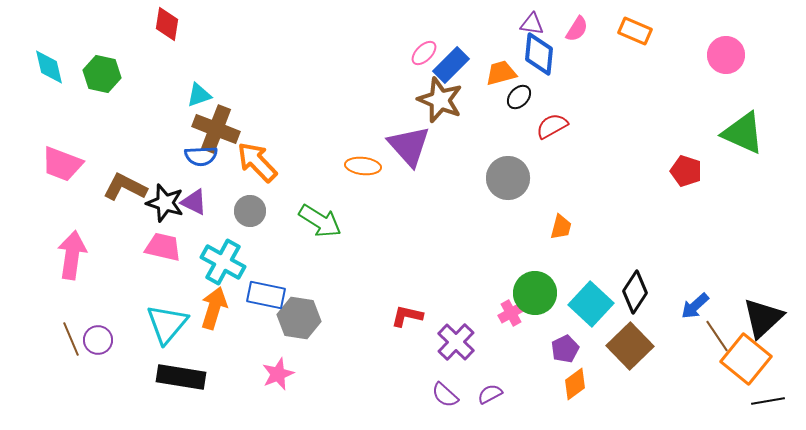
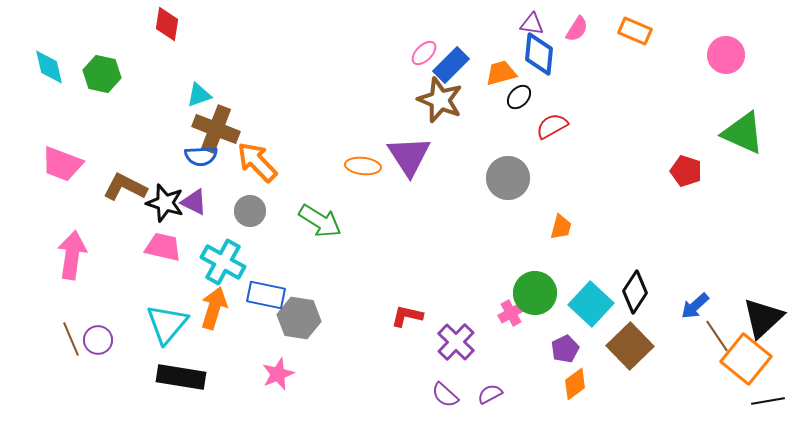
purple triangle at (409, 146): moved 10 px down; rotated 9 degrees clockwise
